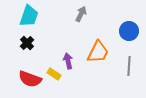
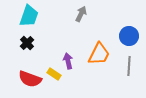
blue circle: moved 5 px down
orange trapezoid: moved 1 px right, 2 px down
